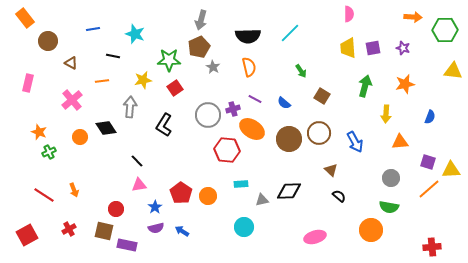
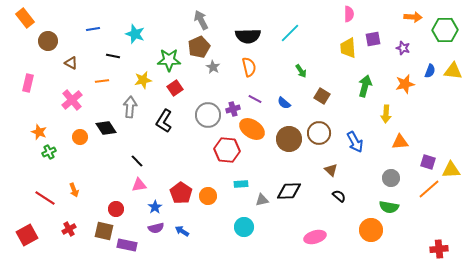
gray arrow at (201, 20): rotated 138 degrees clockwise
purple square at (373, 48): moved 9 px up
blue semicircle at (430, 117): moved 46 px up
black L-shape at (164, 125): moved 4 px up
red line at (44, 195): moved 1 px right, 3 px down
red cross at (432, 247): moved 7 px right, 2 px down
